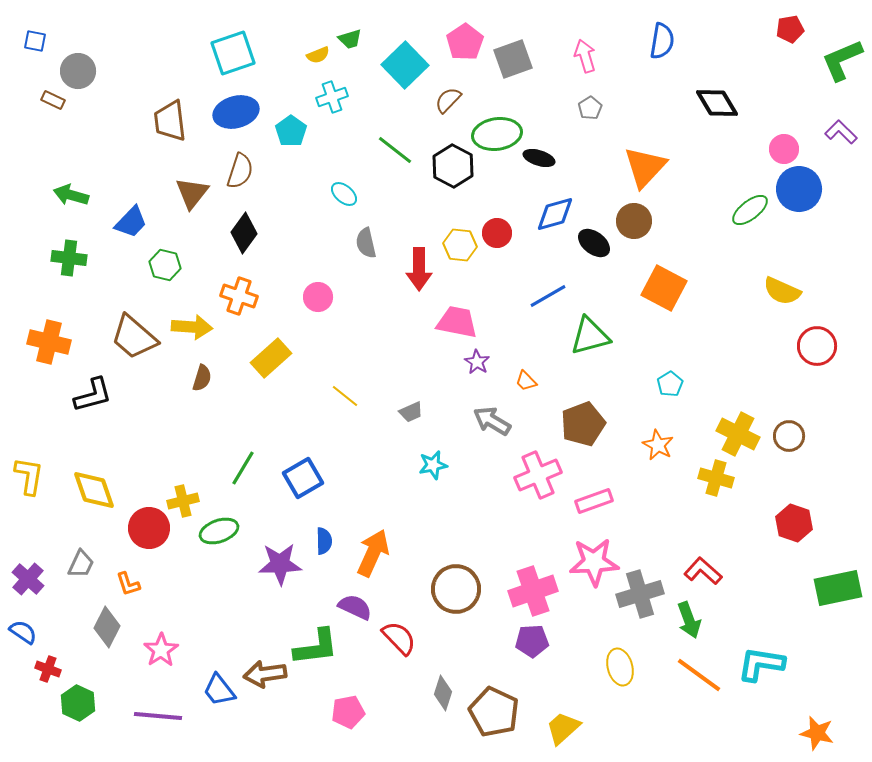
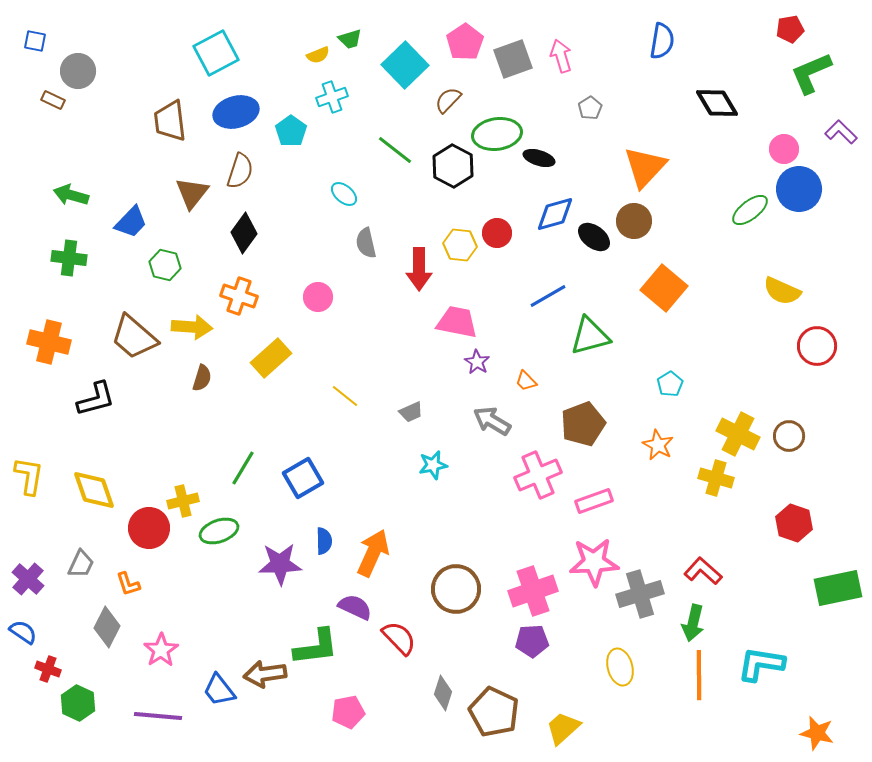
cyan square at (233, 53): moved 17 px left; rotated 9 degrees counterclockwise
pink arrow at (585, 56): moved 24 px left
green L-shape at (842, 60): moved 31 px left, 13 px down
black ellipse at (594, 243): moved 6 px up
orange square at (664, 288): rotated 12 degrees clockwise
black L-shape at (93, 395): moved 3 px right, 4 px down
green arrow at (689, 620): moved 4 px right, 3 px down; rotated 33 degrees clockwise
orange line at (699, 675): rotated 54 degrees clockwise
